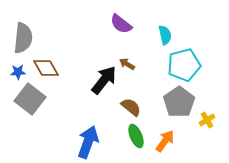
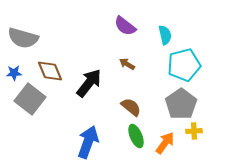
purple semicircle: moved 4 px right, 2 px down
gray semicircle: rotated 100 degrees clockwise
brown diamond: moved 4 px right, 3 px down; rotated 8 degrees clockwise
blue star: moved 4 px left, 1 px down
black arrow: moved 15 px left, 3 px down
gray pentagon: moved 2 px right, 2 px down
yellow cross: moved 13 px left, 11 px down; rotated 28 degrees clockwise
orange arrow: moved 2 px down
